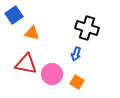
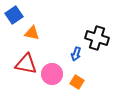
black cross: moved 10 px right, 10 px down
